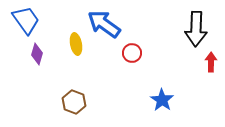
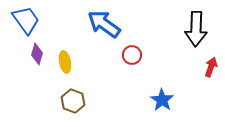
yellow ellipse: moved 11 px left, 18 px down
red circle: moved 2 px down
red arrow: moved 5 px down; rotated 18 degrees clockwise
brown hexagon: moved 1 px left, 1 px up
